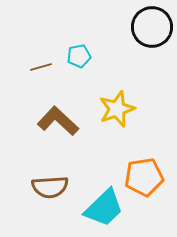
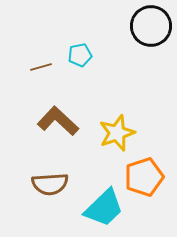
black circle: moved 1 px left, 1 px up
cyan pentagon: moved 1 px right, 1 px up
yellow star: moved 24 px down
orange pentagon: rotated 9 degrees counterclockwise
brown semicircle: moved 3 px up
